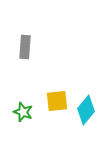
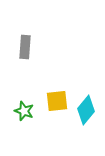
green star: moved 1 px right, 1 px up
